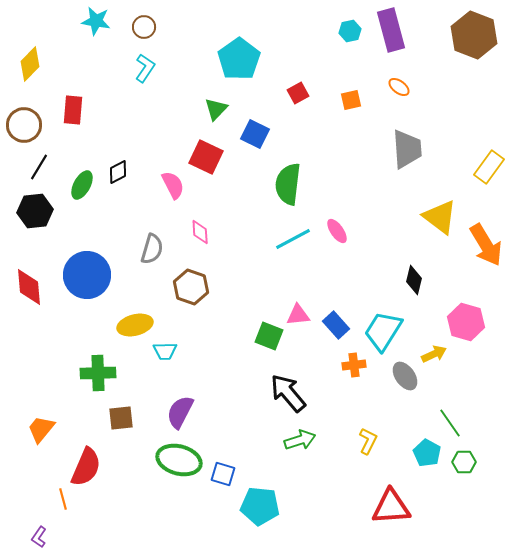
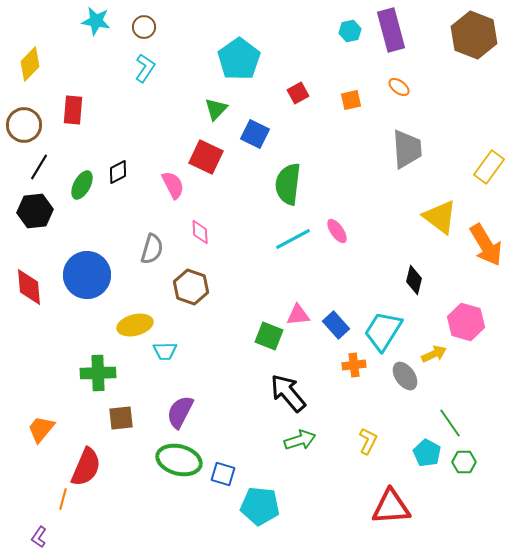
orange line at (63, 499): rotated 30 degrees clockwise
